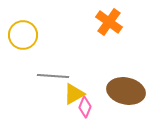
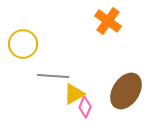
orange cross: moved 1 px left, 1 px up
yellow circle: moved 9 px down
brown ellipse: rotated 69 degrees counterclockwise
